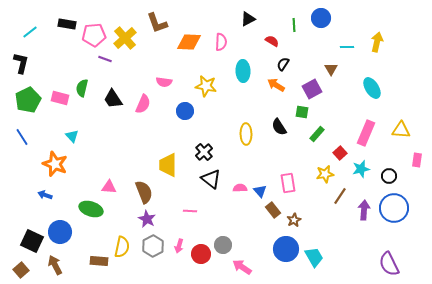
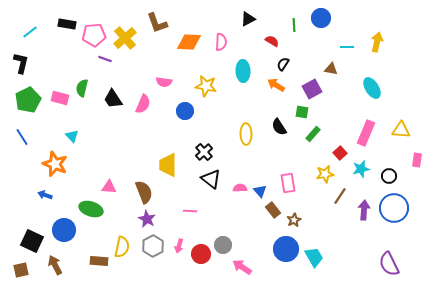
brown triangle at (331, 69): rotated 48 degrees counterclockwise
green rectangle at (317, 134): moved 4 px left
blue circle at (60, 232): moved 4 px right, 2 px up
brown square at (21, 270): rotated 28 degrees clockwise
